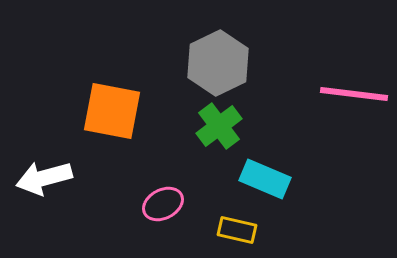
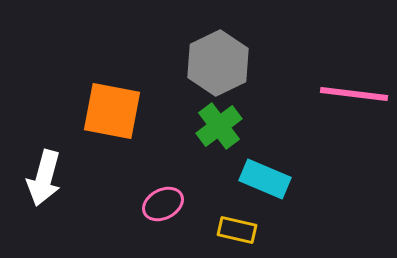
white arrow: rotated 60 degrees counterclockwise
